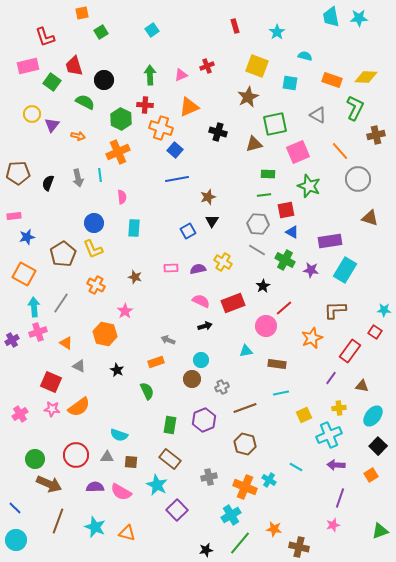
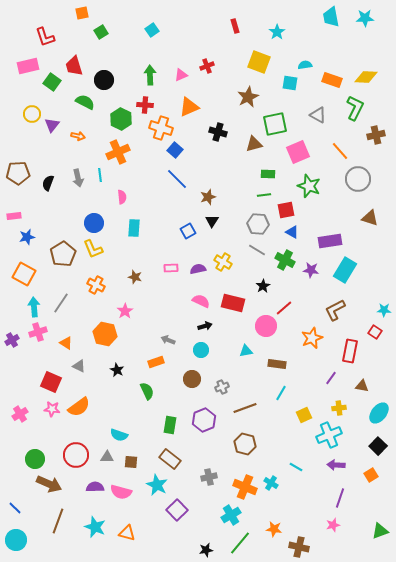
cyan star at (359, 18): moved 6 px right
cyan semicircle at (305, 56): moved 9 px down; rotated 24 degrees counterclockwise
yellow square at (257, 66): moved 2 px right, 4 px up
blue line at (177, 179): rotated 55 degrees clockwise
red rectangle at (233, 303): rotated 35 degrees clockwise
brown L-shape at (335, 310): rotated 25 degrees counterclockwise
red rectangle at (350, 351): rotated 25 degrees counterclockwise
cyan circle at (201, 360): moved 10 px up
cyan line at (281, 393): rotated 49 degrees counterclockwise
cyan ellipse at (373, 416): moved 6 px right, 3 px up
cyan cross at (269, 480): moved 2 px right, 3 px down
pink semicircle at (121, 492): rotated 15 degrees counterclockwise
